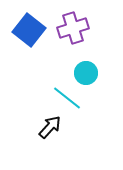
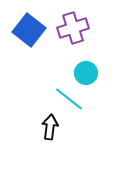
cyan line: moved 2 px right, 1 px down
black arrow: rotated 35 degrees counterclockwise
